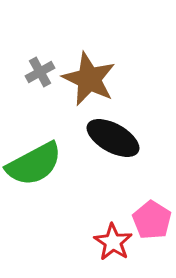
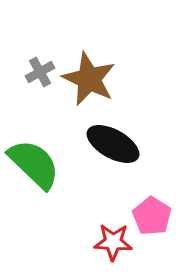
black ellipse: moved 6 px down
green semicircle: rotated 108 degrees counterclockwise
pink pentagon: moved 4 px up
red star: rotated 30 degrees counterclockwise
